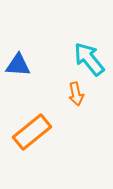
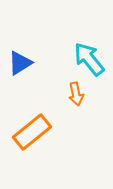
blue triangle: moved 2 px right, 2 px up; rotated 36 degrees counterclockwise
